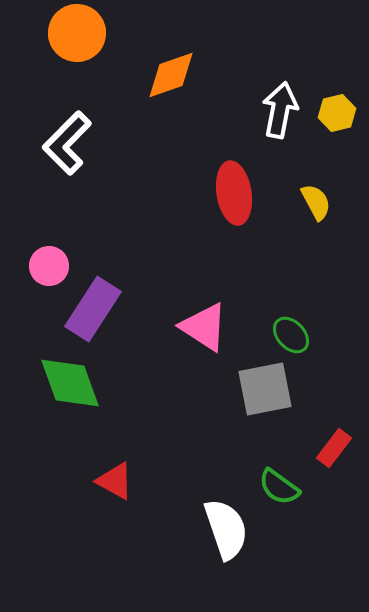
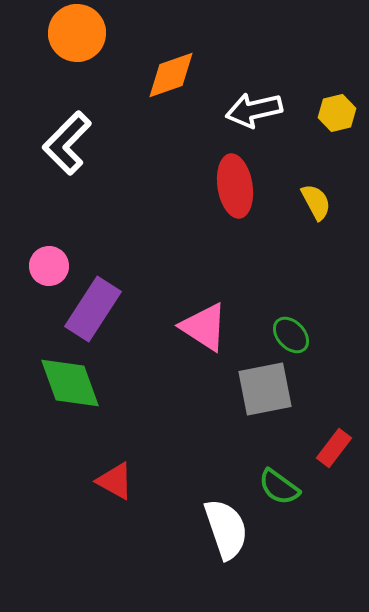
white arrow: moved 26 px left; rotated 114 degrees counterclockwise
red ellipse: moved 1 px right, 7 px up
